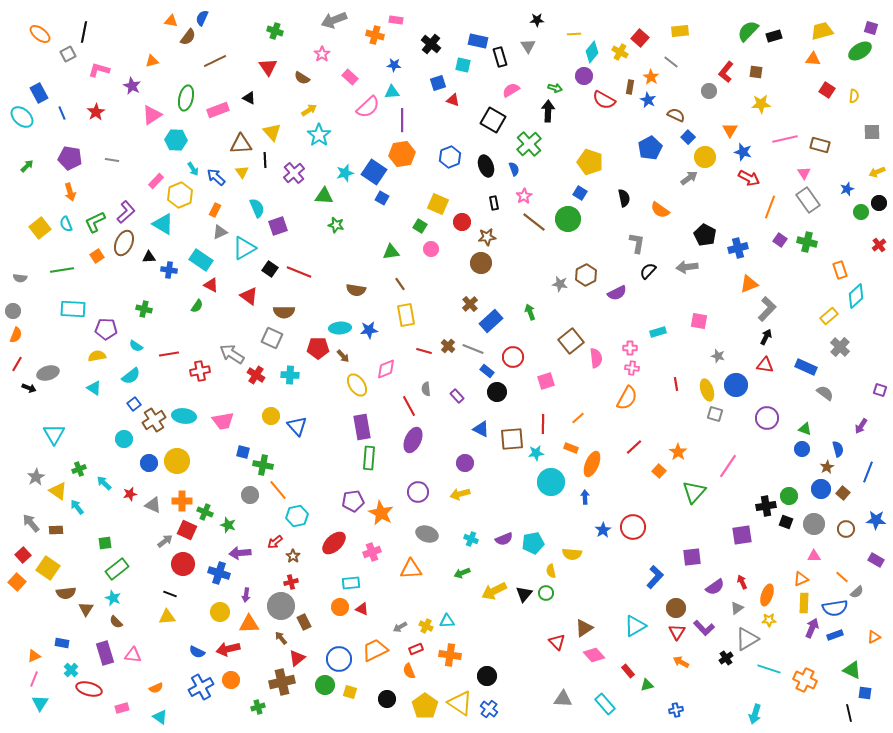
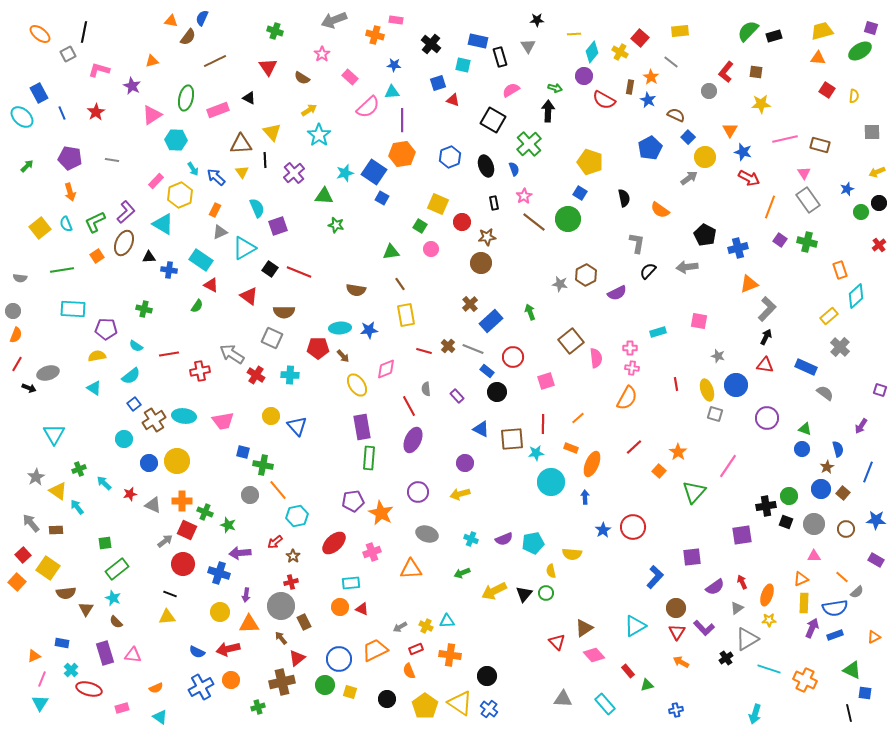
orange triangle at (813, 59): moved 5 px right, 1 px up
pink line at (34, 679): moved 8 px right
